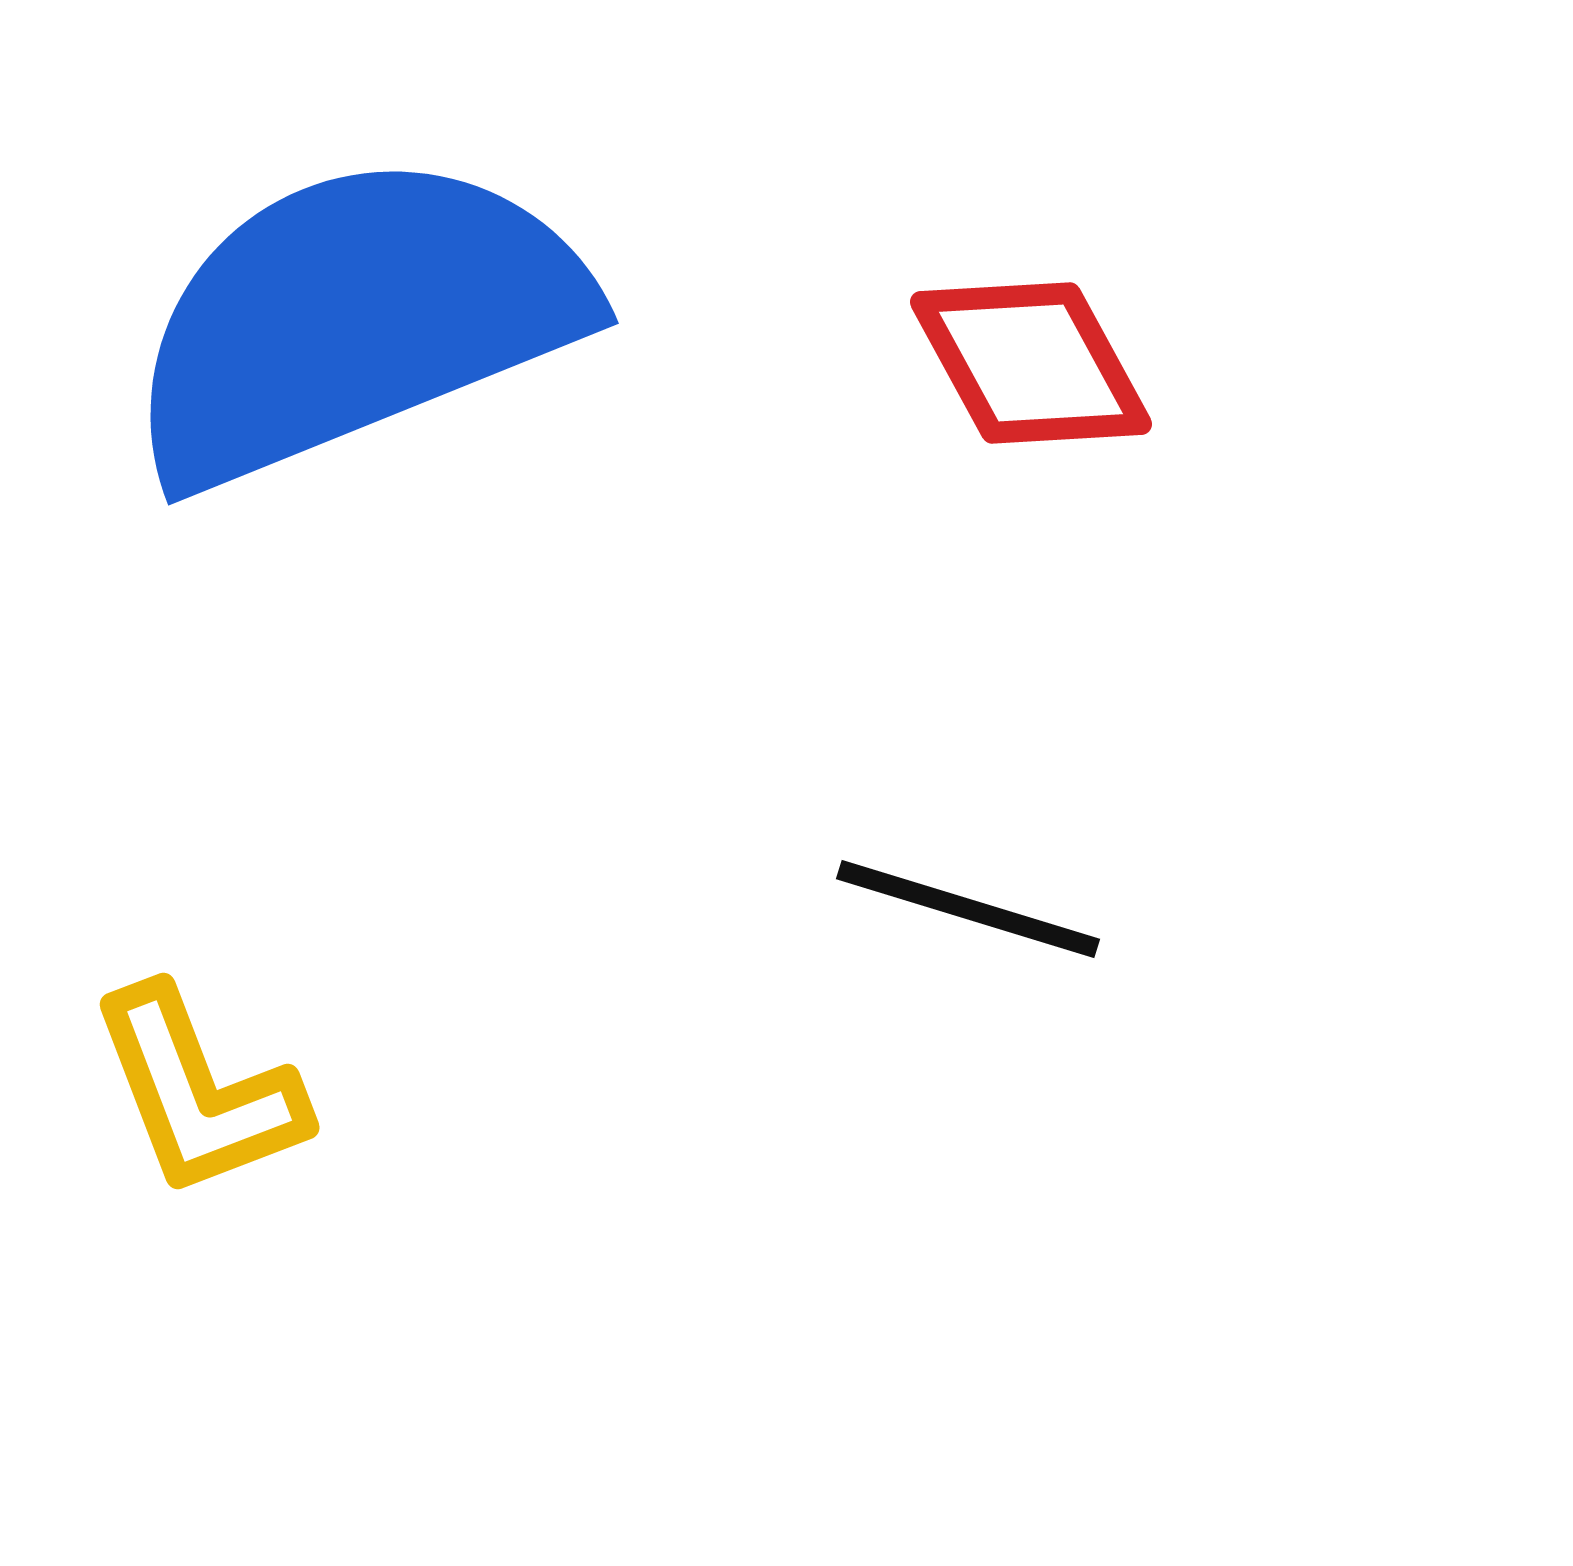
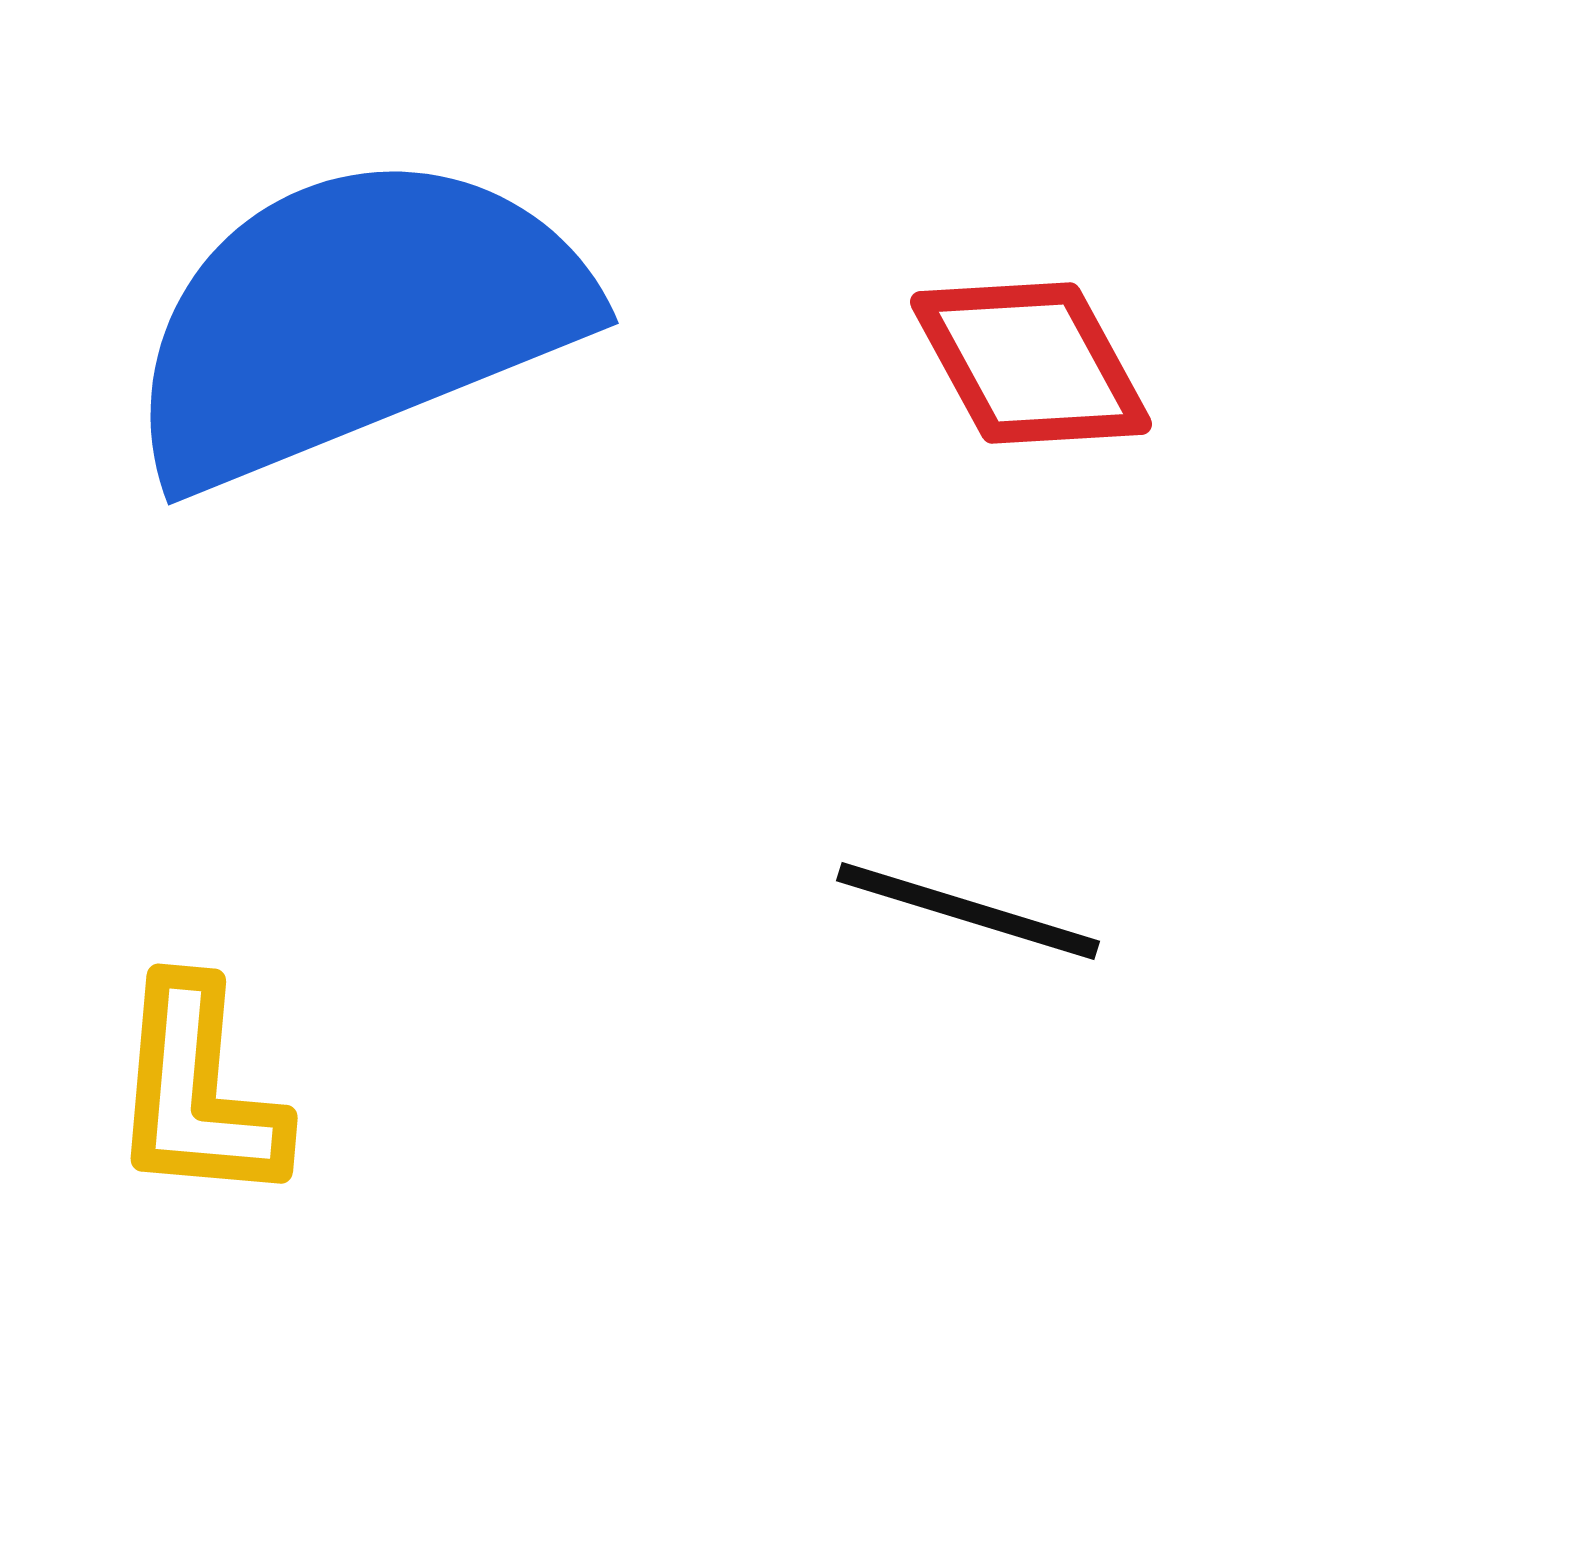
black line: moved 2 px down
yellow L-shape: rotated 26 degrees clockwise
